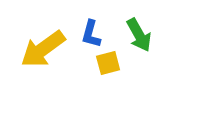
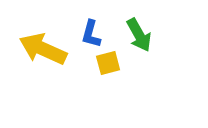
yellow arrow: rotated 60 degrees clockwise
